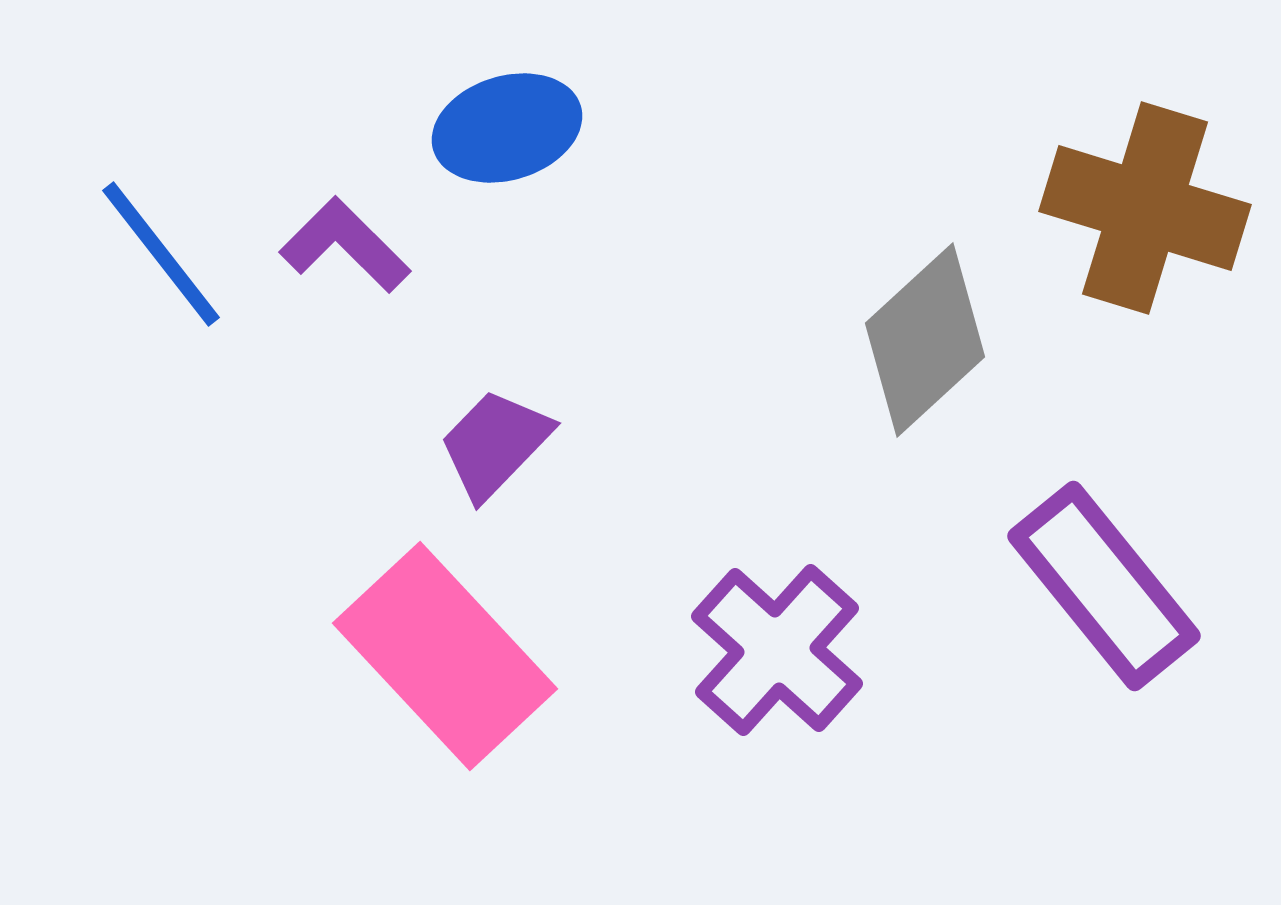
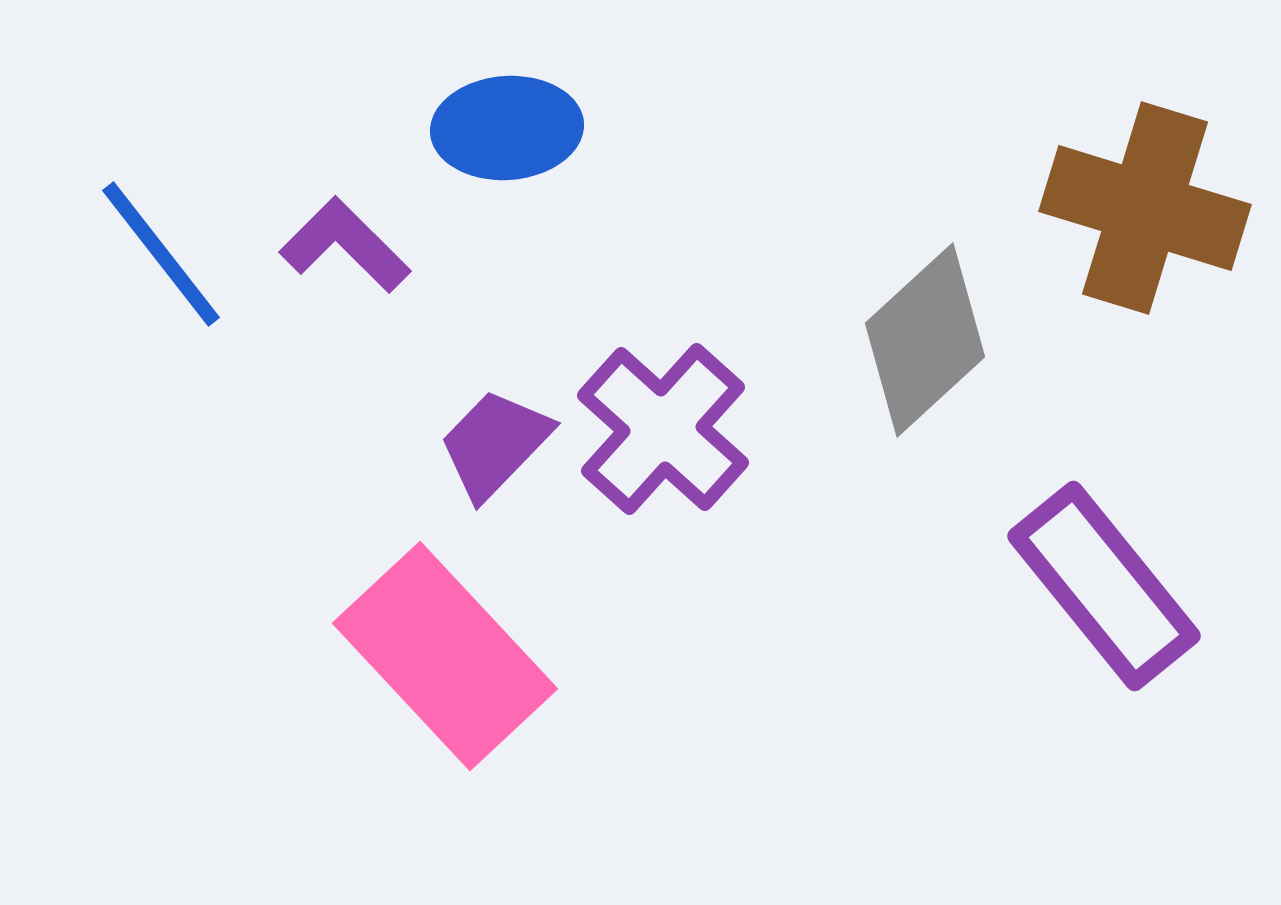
blue ellipse: rotated 13 degrees clockwise
purple cross: moved 114 px left, 221 px up
